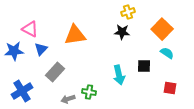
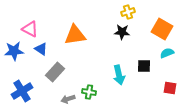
orange square: rotated 15 degrees counterclockwise
blue triangle: rotated 40 degrees counterclockwise
cyan semicircle: rotated 56 degrees counterclockwise
